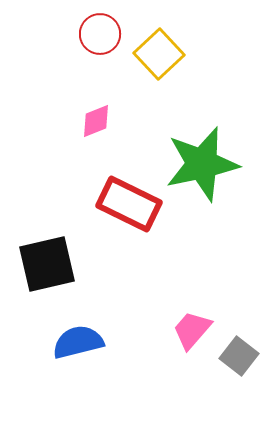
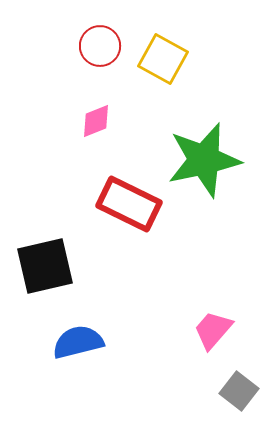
red circle: moved 12 px down
yellow square: moved 4 px right, 5 px down; rotated 18 degrees counterclockwise
green star: moved 2 px right, 4 px up
black square: moved 2 px left, 2 px down
pink trapezoid: moved 21 px right
gray square: moved 35 px down
